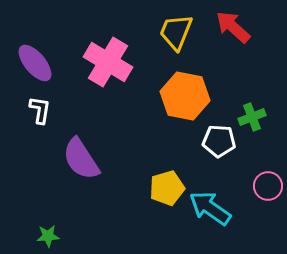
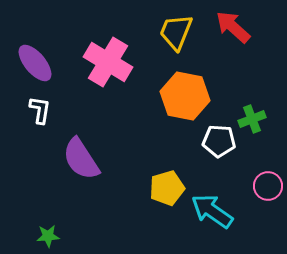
green cross: moved 2 px down
cyan arrow: moved 2 px right, 3 px down
